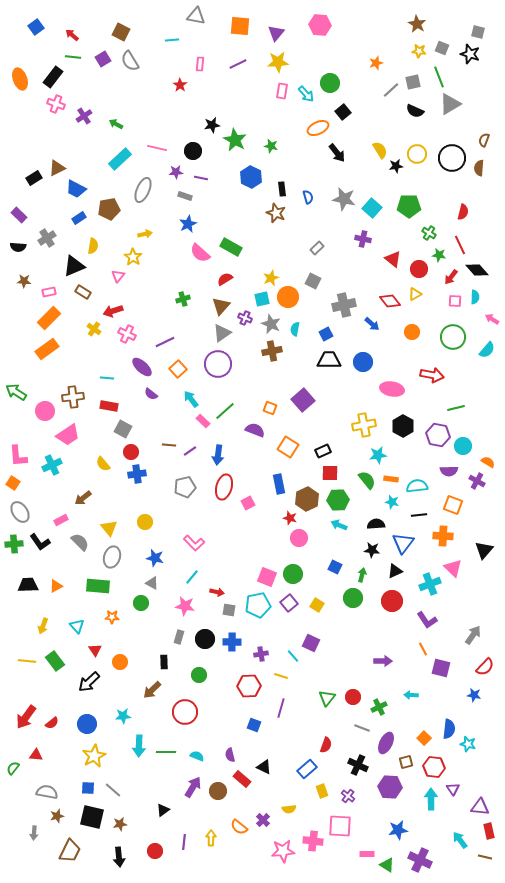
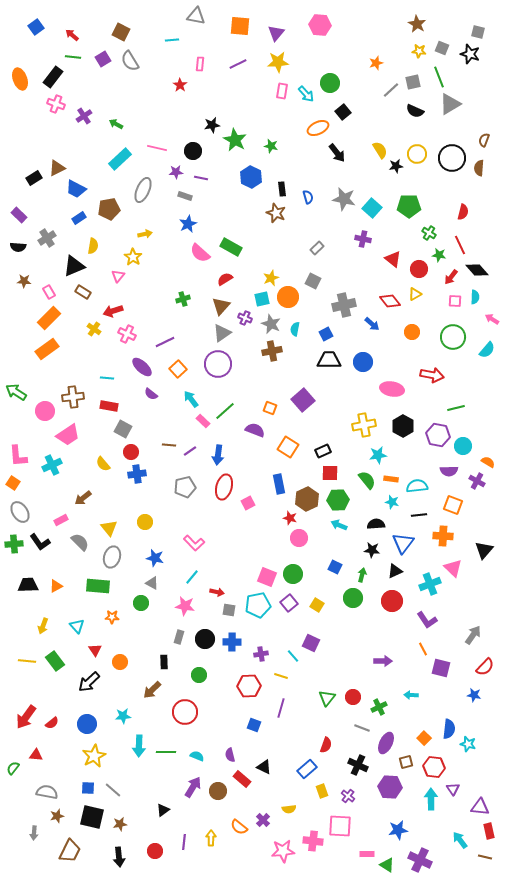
pink rectangle at (49, 292): rotated 72 degrees clockwise
